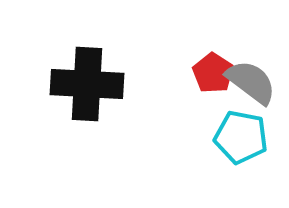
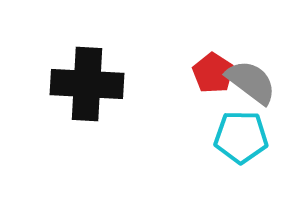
cyan pentagon: rotated 10 degrees counterclockwise
